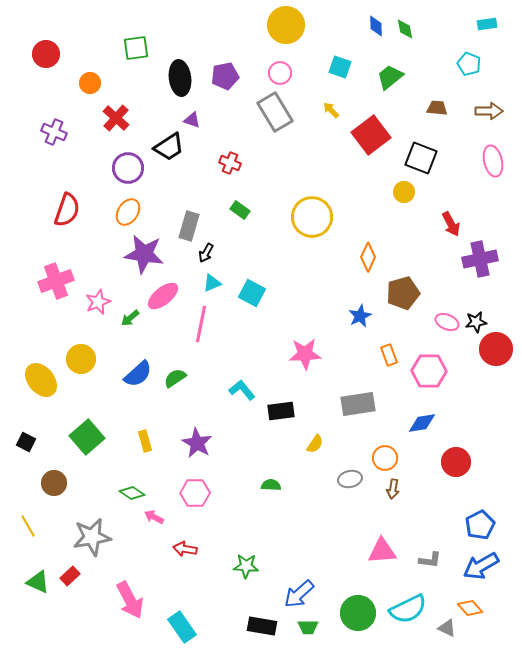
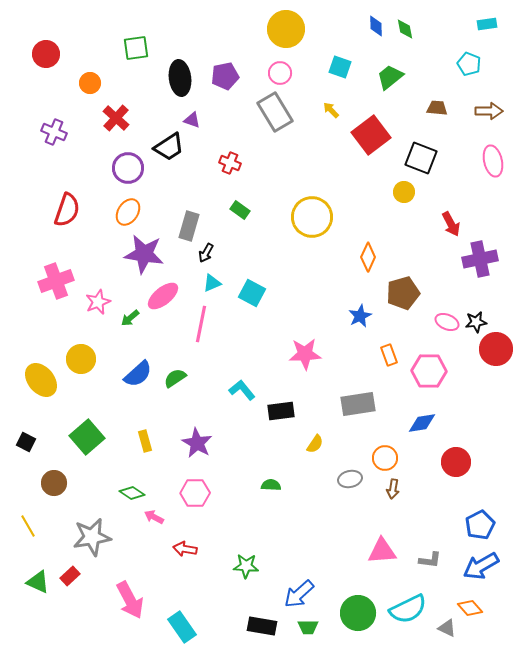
yellow circle at (286, 25): moved 4 px down
